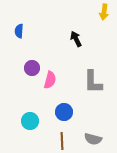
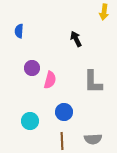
gray semicircle: rotated 18 degrees counterclockwise
